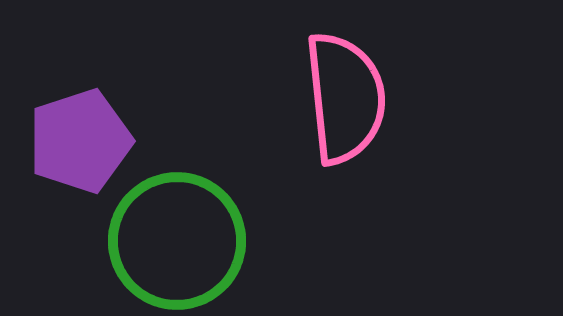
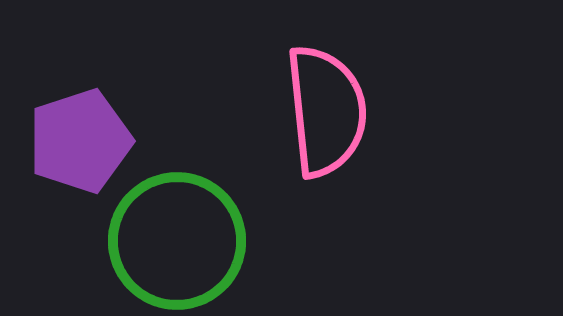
pink semicircle: moved 19 px left, 13 px down
